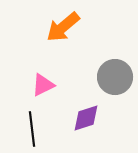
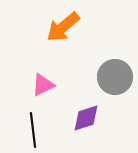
black line: moved 1 px right, 1 px down
